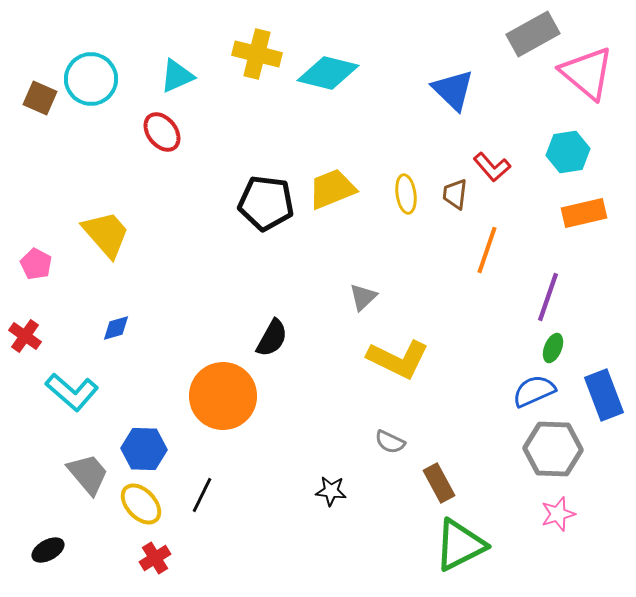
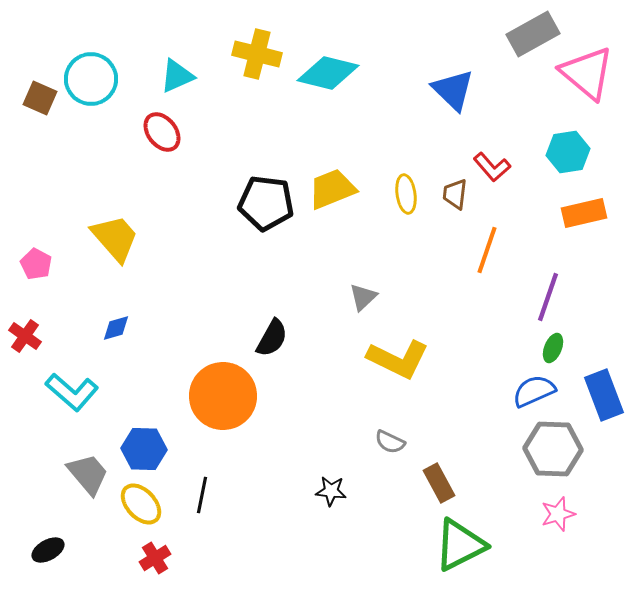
yellow trapezoid at (106, 234): moved 9 px right, 4 px down
black line at (202, 495): rotated 15 degrees counterclockwise
